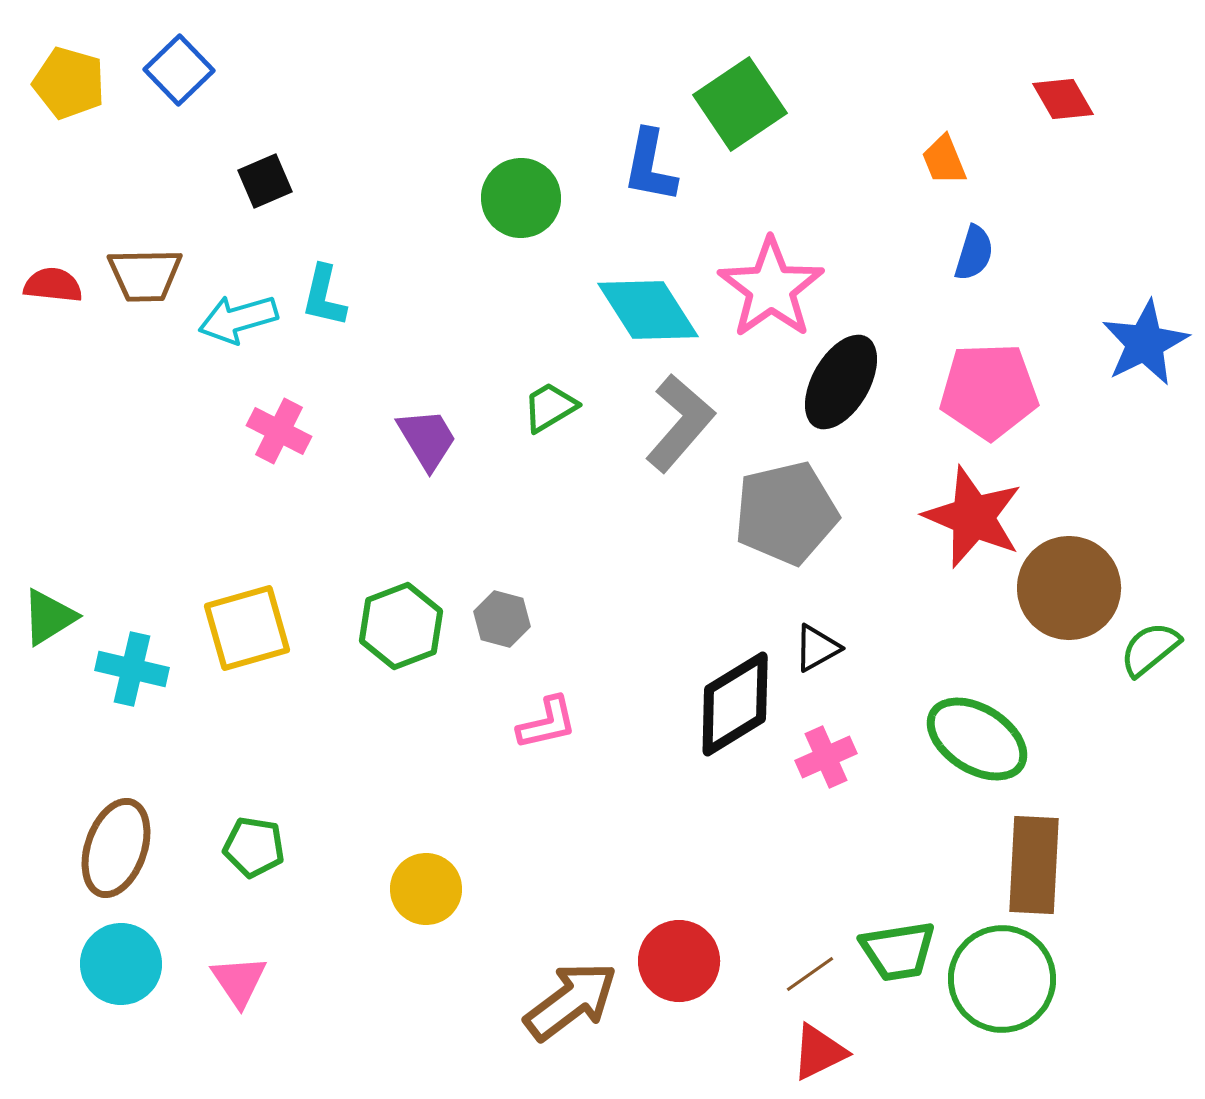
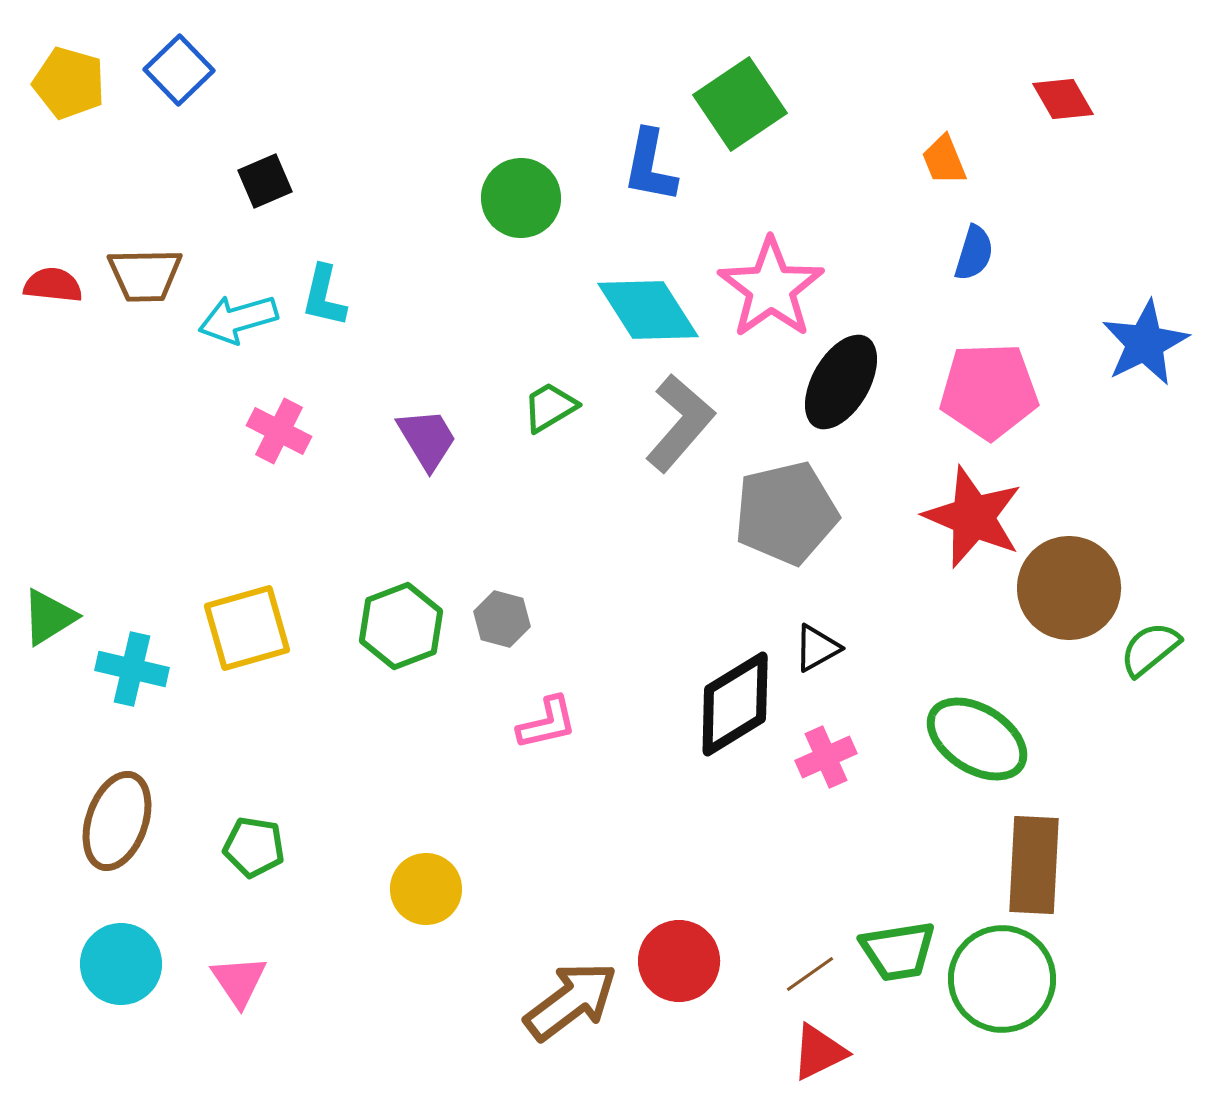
brown ellipse at (116, 848): moved 1 px right, 27 px up
